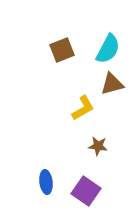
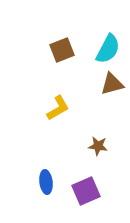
yellow L-shape: moved 25 px left
purple square: rotated 32 degrees clockwise
